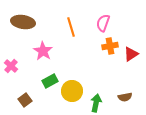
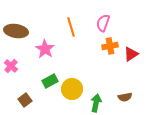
brown ellipse: moved 7 px left, 9 px down
pink star: moved 2 px right, 2 px up
yellow circle: moved 2 px up
